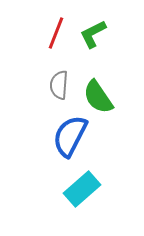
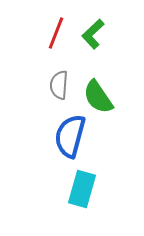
green L-shape: rotated 16 degrees counterclockwise
blue semicircle: rotated 12 degrees counterclockwise
cyan rectangle: rotated 33 degrees counterclockwise
